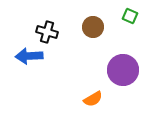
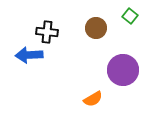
green square: rotated 14 degrees clockwise
brown circle: moved 3 px right, 1 px down
black cross: rotated 10 degrees counterclockwise
blue arrow: moved 1 px up
